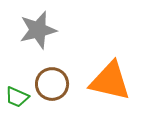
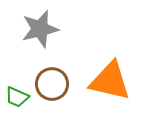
gray star: moved 2 px right, 1 px up
